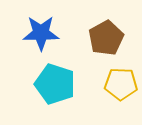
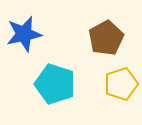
blue star: moved 17 px left, 1 px down; rotated 12 degrees counterclockwise
yellow pentagon: rotated 20 degrees counterclockwise
